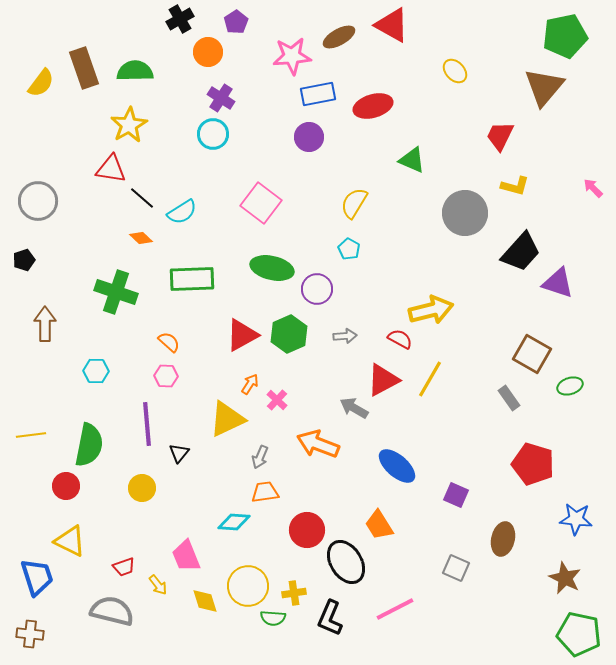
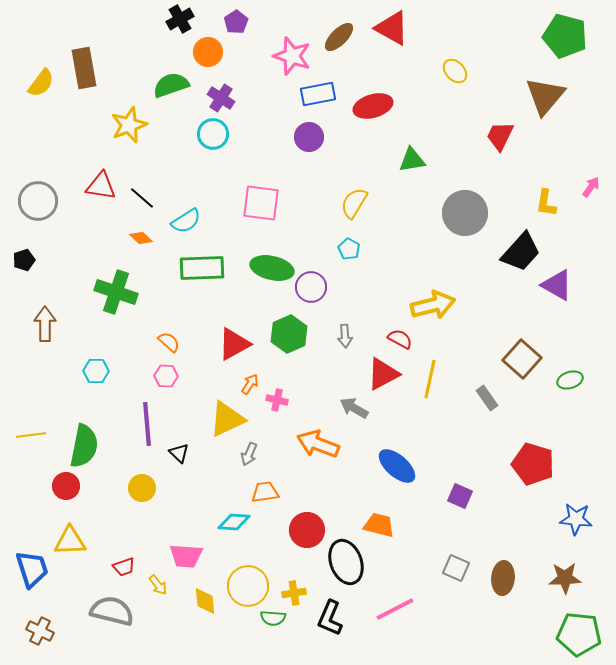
red triangle at (392, 25): moved 3 px down
green pentagon at (565, 36): rotated 27 degrees clockwise
brown ellipse at (339, 37): rotated 16 degrees counterclockwise
pink star at (292, 56): rotated 24 degrees clockwise
brown rectangle at (84, 68): rotated 9 degrees clockwise
green semicircle at (135, 71): moved 36 px right, 14 px down; rotated 18 degrees counterclockwise
brown triangle at (544, 87): moved 1 px right, 9 px down
yellow star at (129, 125): rotated 9 degrees clockwise
green triangle at (412, 160): rotated 32 degrees counterclockwise
red triangle at (111, 169): moved 10 px left, 17 px down
yellow L-shape at (515, 186): moved 31 px right, 17 px down; rotated 84 degrees clockwise
pink arrow at (593, 188): moved 2 px left, 1 px up; rotated 80 degrees clockwise
pink square at (261, 203): rotated 30 degrees counterclockwise
cyan semicircle at (182, 212): moved 4 px right, 9 px down
green rectangle at (192, 279): moved 10 px right, 11 px up
purple triangle at (558, 283): moved 1 px left, 2 px down; rotated 12 degrees clockwise
purple circle at (317, 289): moved 6 px left, 2 px up
yellow arrow at (431, 310): moved 2 px right, 5 px up
red triangle at (242, 335): moved 8 px left, 9 px down
gray arrow at (345, 336): rotated 90 degrees clockwise
brown square at (532, 354): moved 10 px left, 5 px down; rotated 12 degrees clockwise
yellow line at (430, 379): rotated 18 degrees counterclockwise
red triangle at (383, 380): moved 6 px up
green ellipse at (570, 386): moved 6 px up
gray rectangle at (509, 398): moved 22 px left
pink cross at (277, 400): rotated 30 degrees counterclockwise
green semicircle at (89, 445): moved 5 px left, 1 px down
black triangle at (179, 453): rotated 25 degrees counterclockwise
gray arrow at (260, 457): moved 11 px left, 3 px up
purple square at (456, 495): moved 4 px right, 1 px down
orange trapezoid at (379, 525): rotated 136 degrees clockwise
brown ellipse at (503, 539): moved 39 px down; rotated 8 degrees counterclockwise
yellow triangle at (70, 541): rotated 28 degrees counterclockwise
pink trapezoid at (186, 556): rotated 64 degrees counterclockwise
black ellipse at (346, 562): rotated 12 degrees clockwise
blue trapezoid at (37, 577): moved 5 px left, 8 px up
brown star at (565, 578): rotated 28 degrees counterclockwise
yellow diamond at (205, 601): rotated 12 degrees clockwise
brown cross at (30, 634): moved 10 px right, 3 px up; rotated 20 degrees clockwise
green pentagon at (579, 634): rotated 6 degrees counterclockwise
